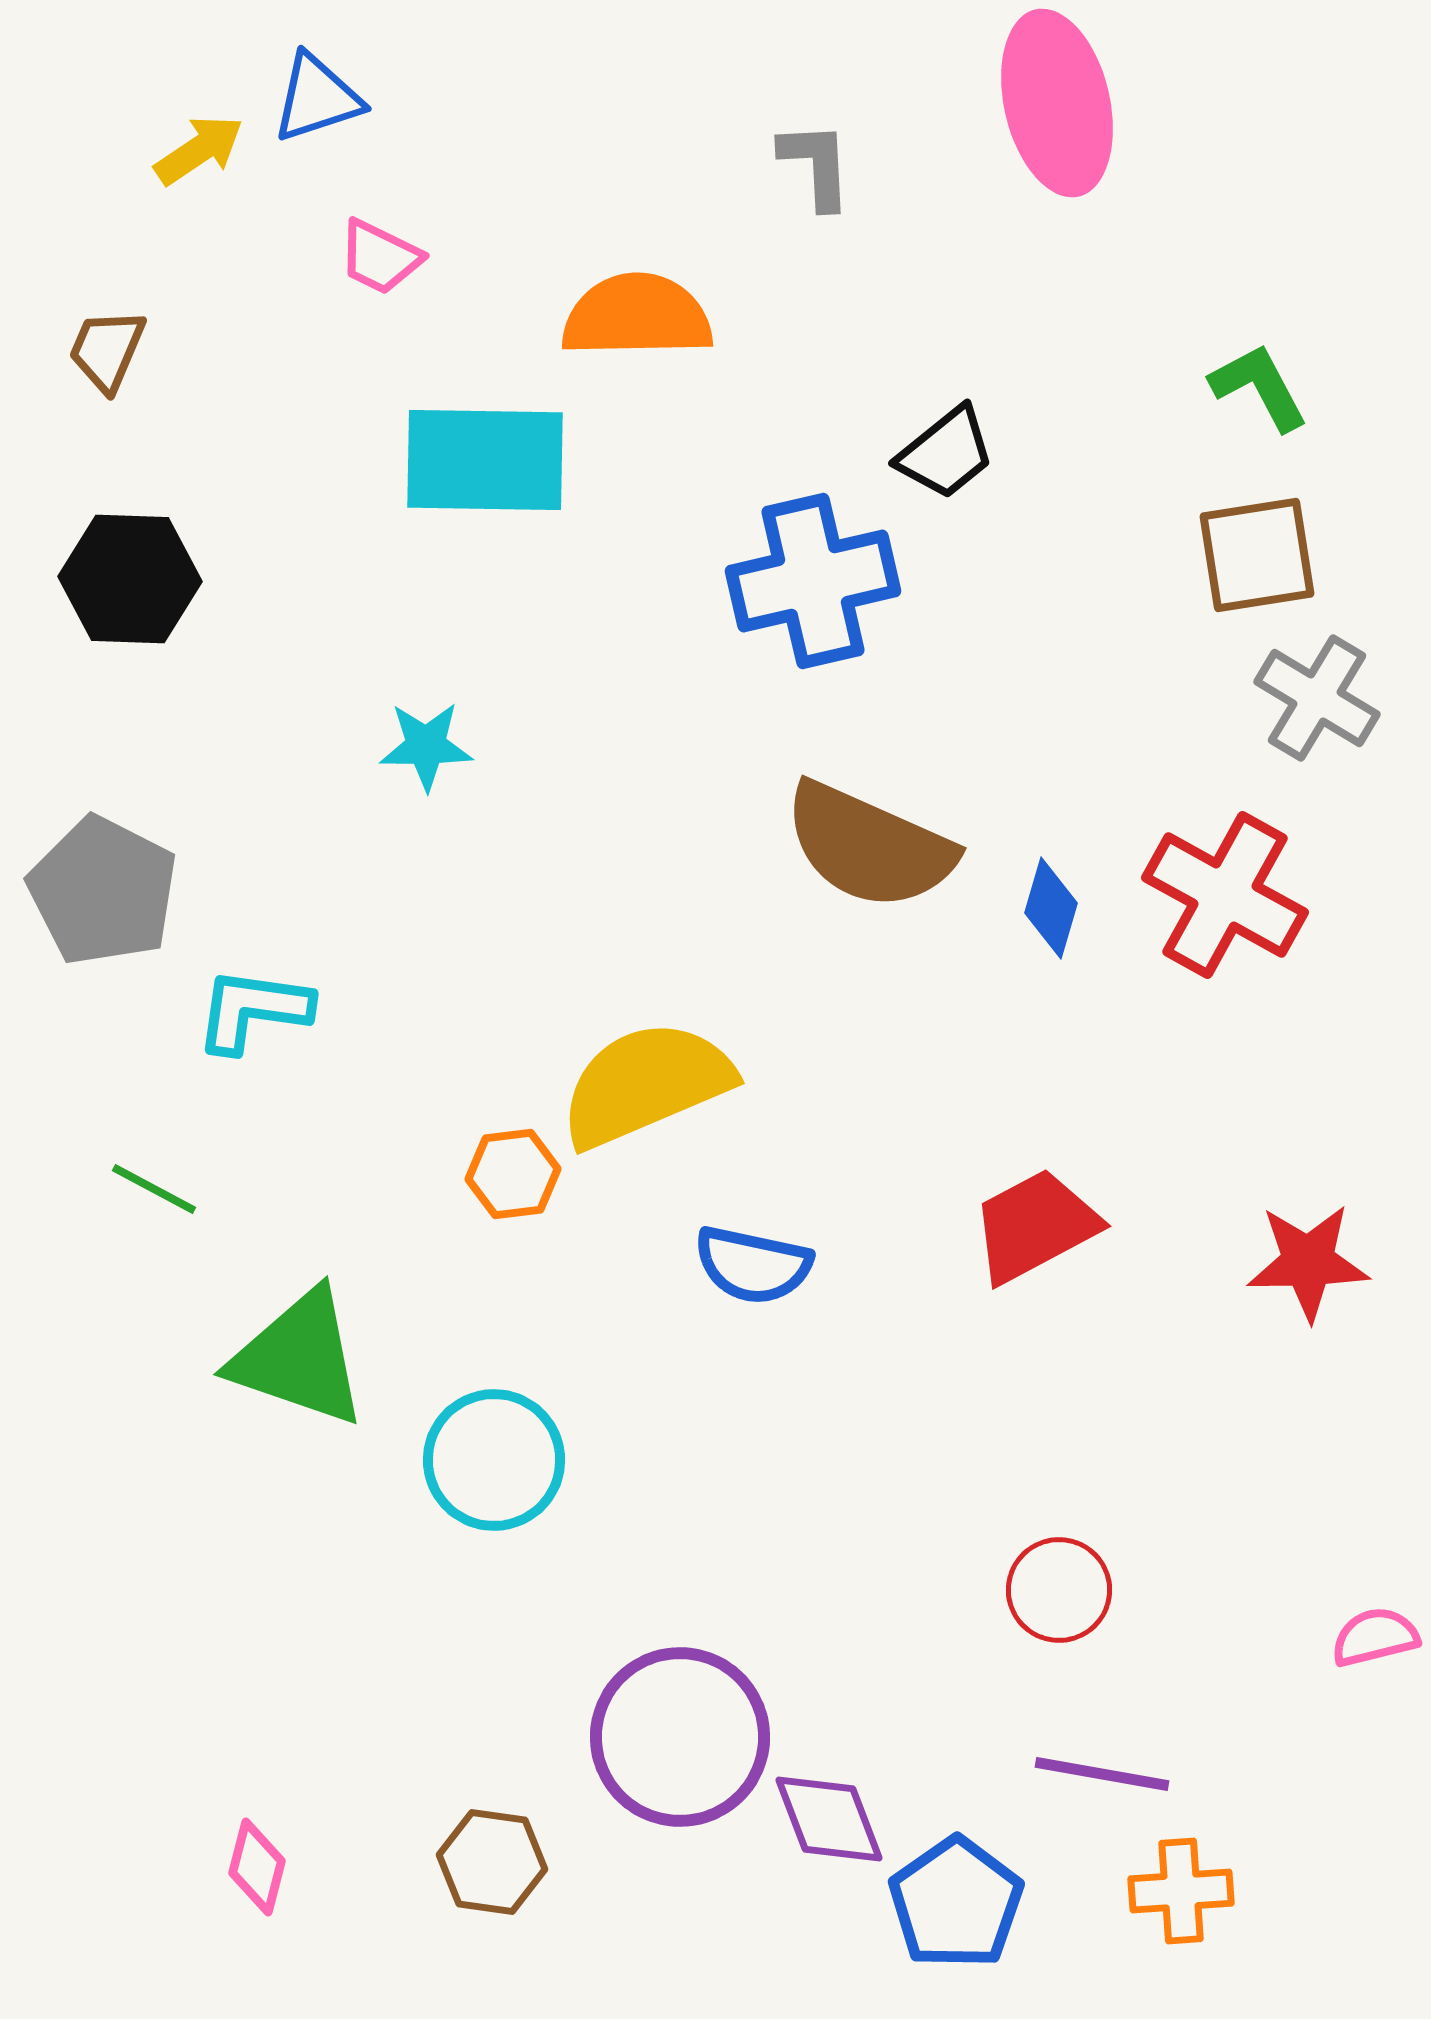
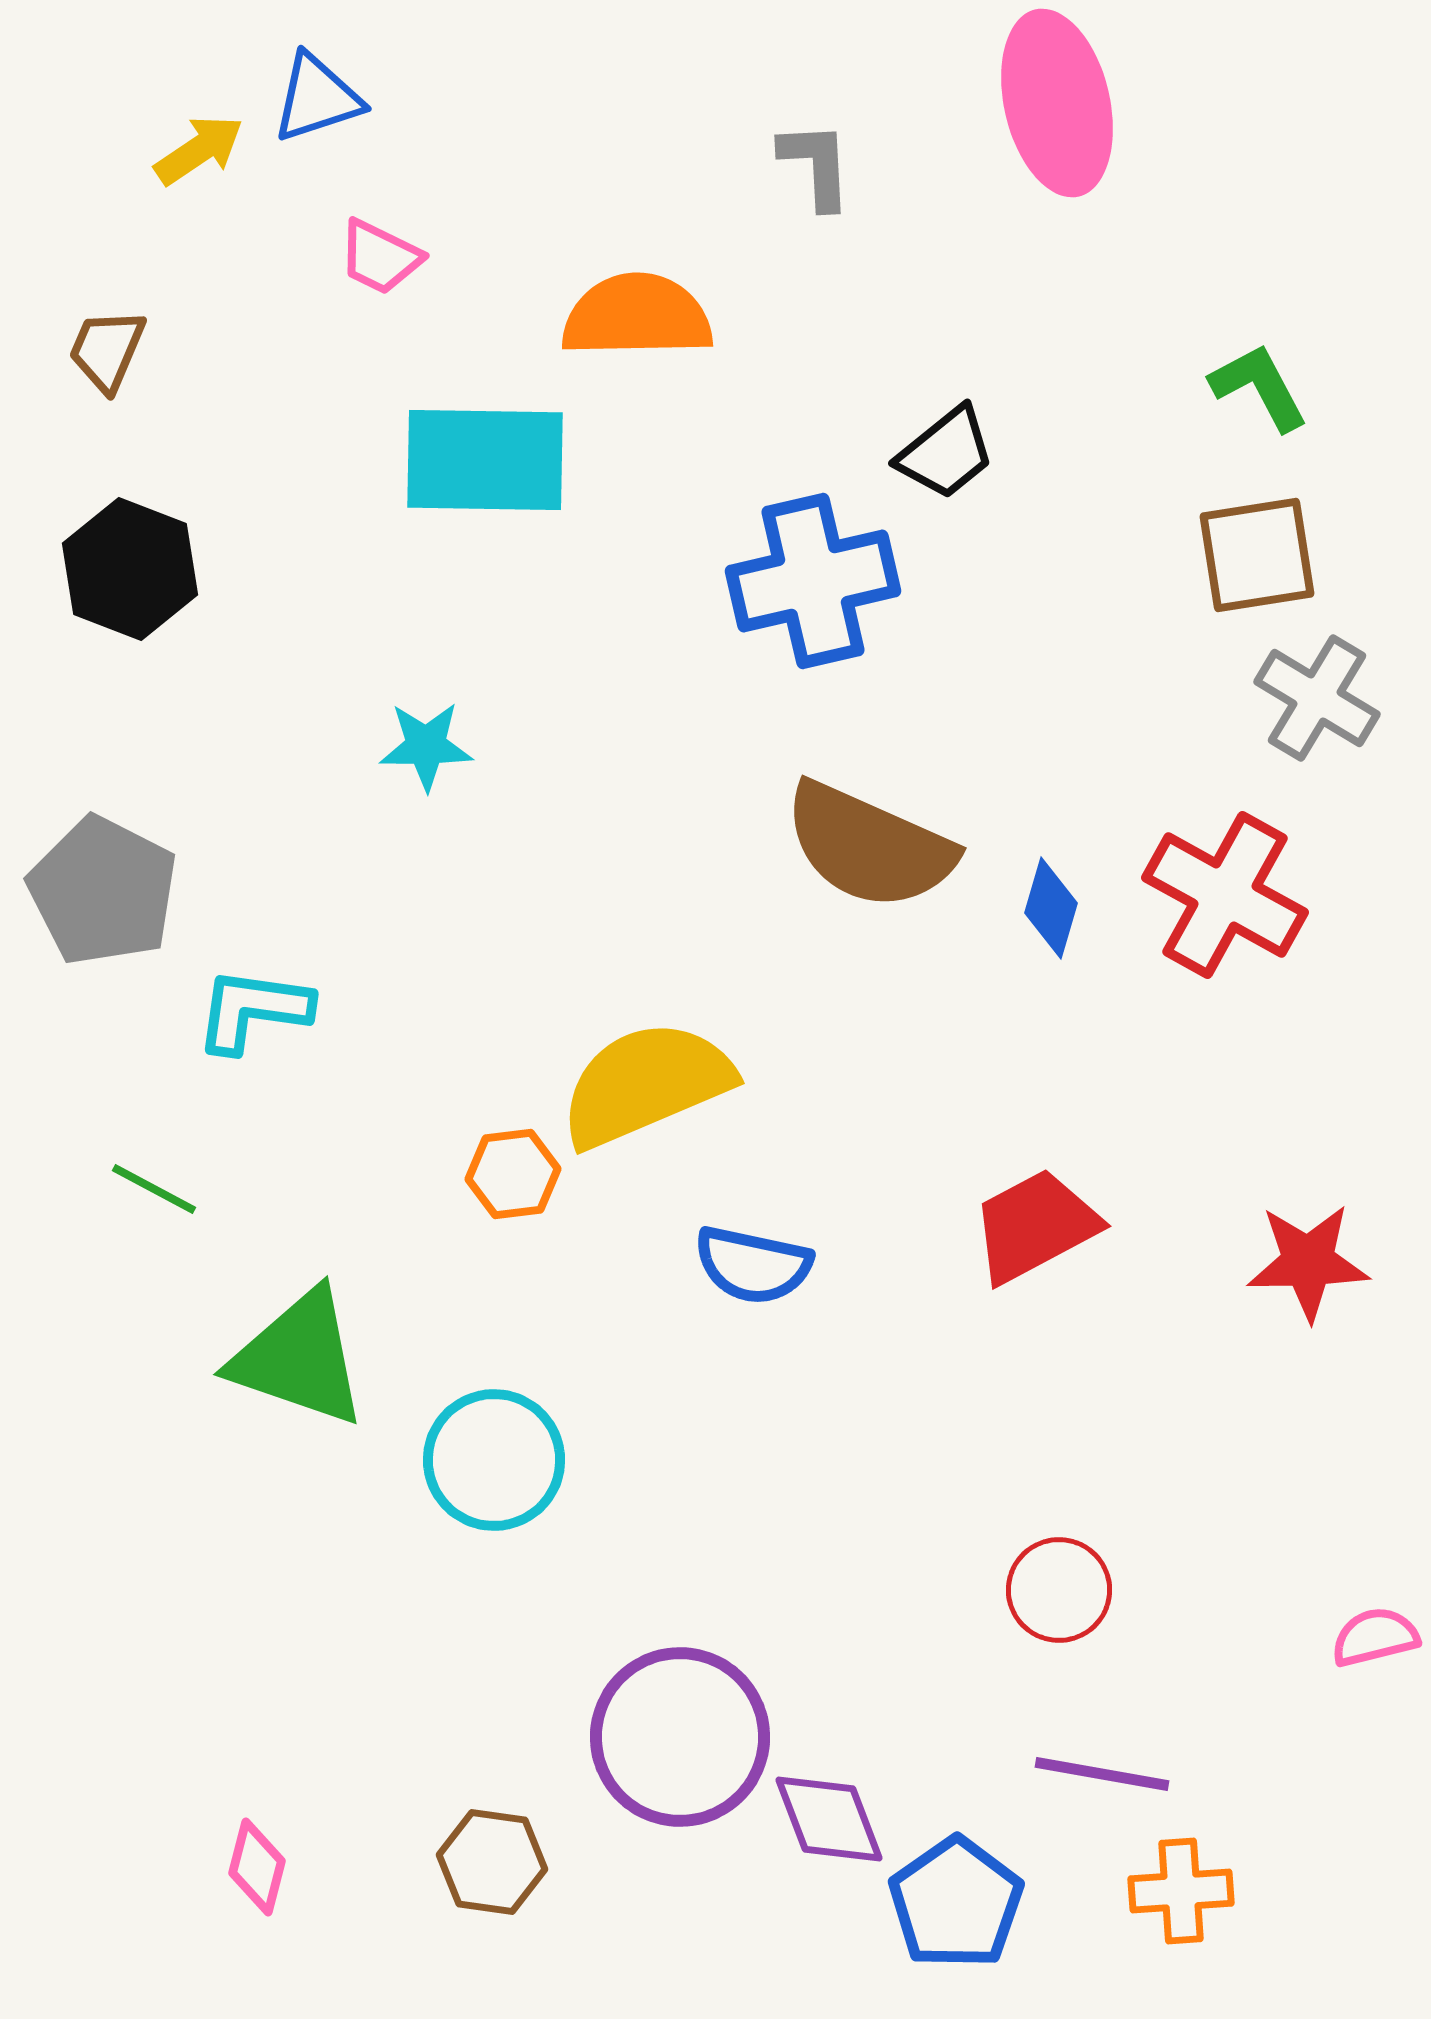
black hexagon: moved 10 px up; rotated 19 degrees clockwise
